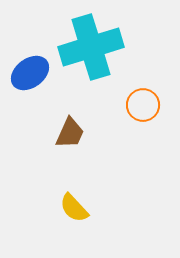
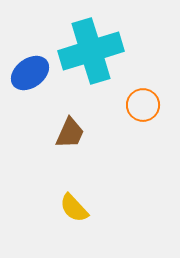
cyan cross: moved 4 px down
